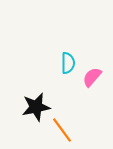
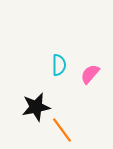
cyan semicircle: moved 9 px left, 2 px down
pink semicircle: moved 2 px left, 3 px up
